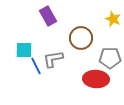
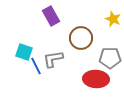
purple rectangle: moved 3 px right
cyan square: moved 2 px down; rotated 18 degrees clockwise
